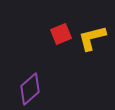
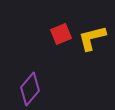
purple diamond: rotated 8 degrees counterclockwise
